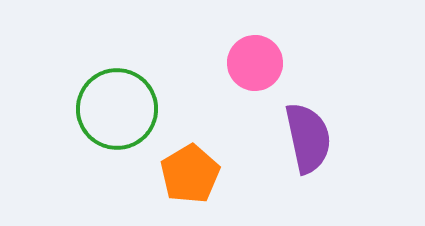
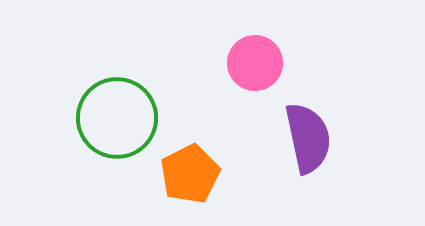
green circle: moved 9 px down
orange pentagon: rotated 4 degrees clockwise
